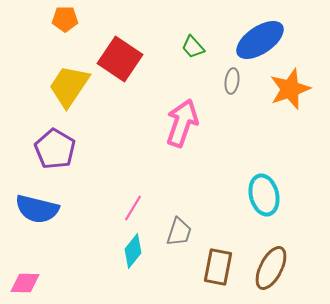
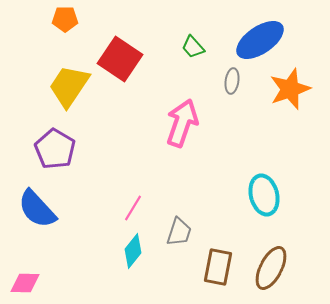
blue semicircle: rotated 33 degrees clockwise
